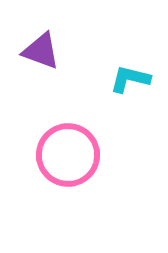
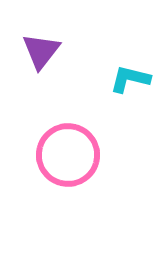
purple triangle: rotated 48 degrees clockwise
